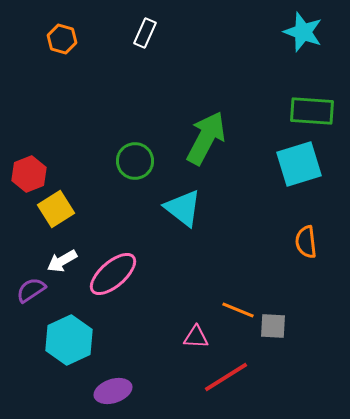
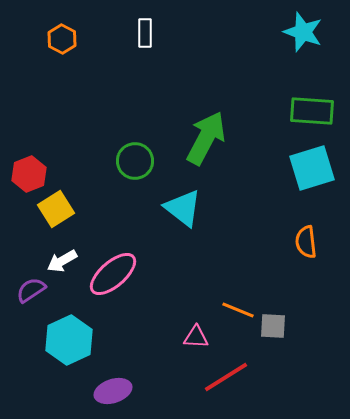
white rectangle: rotated 24 degrees counterclockwise
orange hexagon: rotated 12 degrees clockwise
cyan square: moved 13 px right, 4 px down
